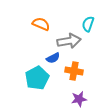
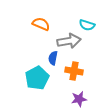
cyan semicircle: moved 1 px left, 1 px down; rotated 91 degrees counterclockwise
blue semicircle: rotated 128 degrees clockwise
